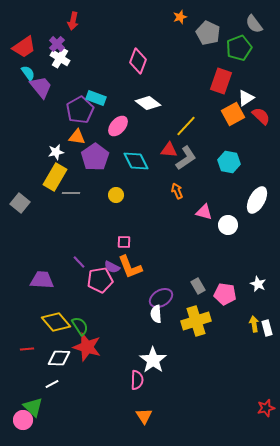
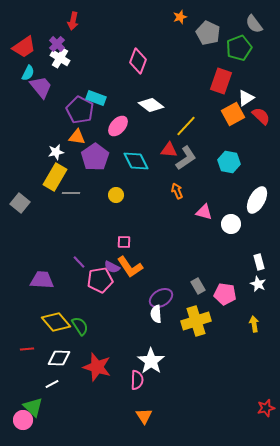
cyan semicircle at (28, 73): rotated 63 degrees clockwise
white diamond at (148, 103): moved 3 px right, 2 px down
purple pentagon at (80, 110): rotated 16 degrees counterclockwise
white circle at (228, 225): moved 3 px right, 1 px up
orange L-shape at (130, 267): rotated 12 degrees counterclockwise
white rectangle at (267, 328): moved 8 px left, 66 px up
red star at (87, 347): moved 10 px right, 20 px down
white star at (153, 360): moved 2 px left, 1 px down
